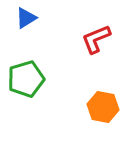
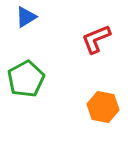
blue triangle: moved 1 px up
green pentagon: rotated 12 degrees counterclockwise
